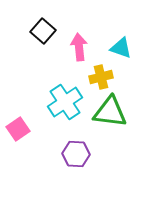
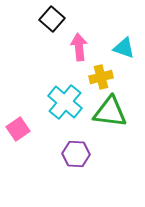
black square: moved 9 px right, 12 px up
cyan triangle: moved 3 px right
cyan cross: rotated 16 degrees counterclockwise
